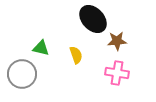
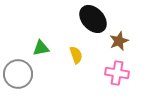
brown star: moved 2 px right; rotated 18 degrees counterclockwise
green triangle: rotated 24 degrees counterclockwise
gray circle: moved 4 px left
